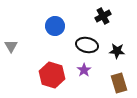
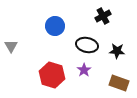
brown rectangle: rotated 54 degrees counterclockwise
